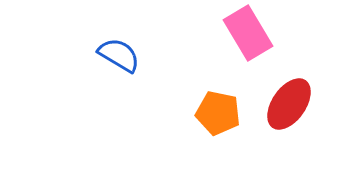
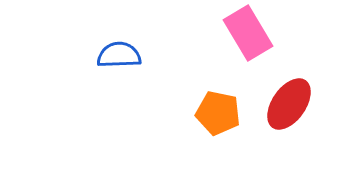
blue semicircle: rotated 33 degrees counterclockwise
